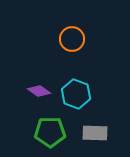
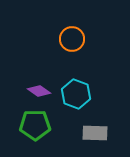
green pentagon: moved 15 px left, 7 px up
